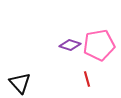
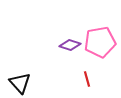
pink pentagon: moved 1 px right, 3 px up
